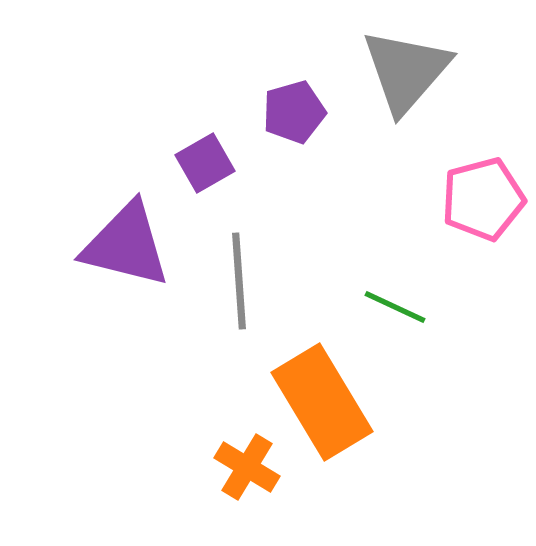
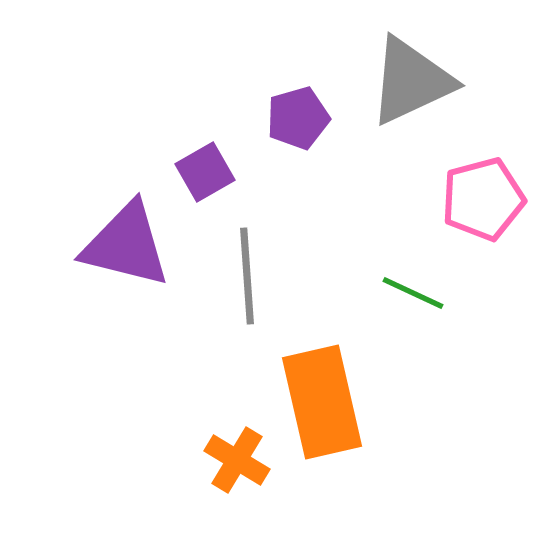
gray triangle: moved 5 px right, 10 px down; rotated 24 degrees clockwise
purple pentagon: moved 4 px right, 6 px down
purple square: moved 9 px down
gray line: moved 8 px right, 5 px up
green line: moved 18 px right, 14 px up
orange rectangle: rotated 18 degrees clockwise
orange cross: moved 10 px left, 7 px up
